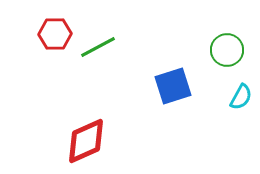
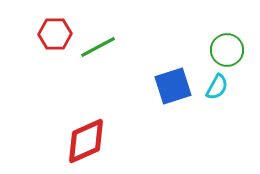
cyan semicircle: moved 24 px left, 10 px up
